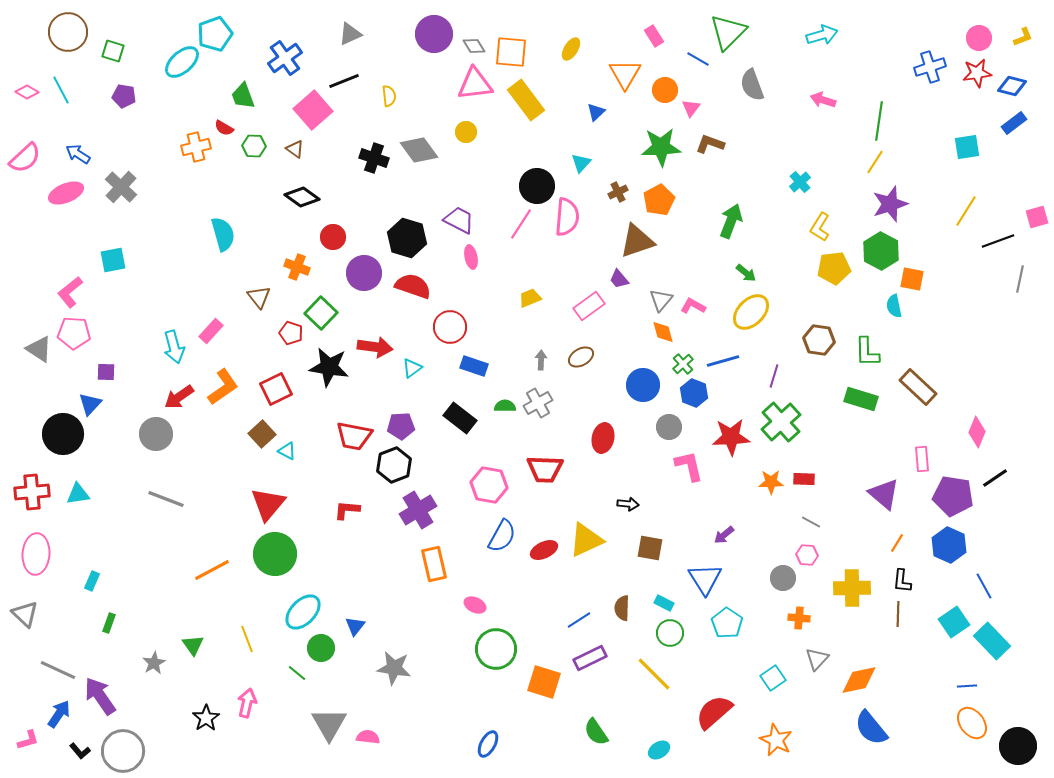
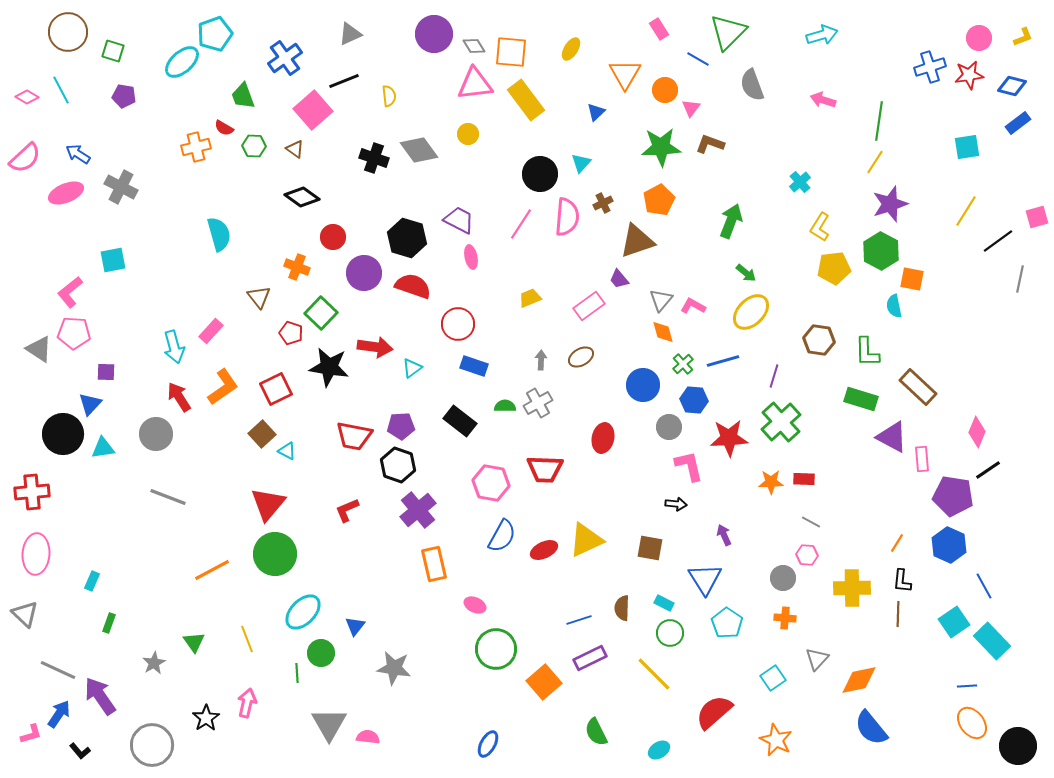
pink rectangle at (654, 36): moved 5 px right, 7 px up
red star at (977, 73): moved 8 px left, 2 px down
pink diamond at (27, 92): moved 5 px down
blue rectangle at (1014, 123): moved 4 px right
yellow circle at (466, 132): moved 2 px right, 2 px down
black circle at (537, 186): moved 3 px right, 12 px up
gray cross at (121, 187): rotated 16 degrees counterclockwise
brown cross at (618, 192): moved 15 px left, 11 px down
cyan semicircle at (223, 234): moved 4 px left
black line at (998, 241): rotated 16 degrees counterclockwise
red circle at (450, 327): moved 8 px right, 3 px up
blue hexagon at (694, 393): moved 7 px down; rotated 16 degrees counterclockwise
red arrow at (179, 397): rotated 92 degrees clockwise
black rectangle at (460, 418): moved 3 px down
red star at (731, 437): moved 2 px left, 1 px down
black hexagon at (394, 465): moved 4 px right; rotated 20 degrees counterclockwise
black line at (995, 478): moved 7 px left, 8 px up
pink hexagon at (489, 485): moved 2 px right, 2 px up
cyan triangle at (78, 494): moved 25 px right, 46 px up
purple triangle at (884, 494): moved 8 px right, 57 px up; rotated 12 degrees counterclockwise
gray line at (166, 499): moved 2 px right, 2 px up
black arrow at (628, 504): moved 48 px right
red L-shape at (347, 510): rotated 28 degrees counterclockwise
purple cross at (418, 510): rotated 9 degrees counterclockwise
purple arrow at (724, 535): rotated 105 degrees clockwise
orange cross at (799, 618): moved 14 px left
blue line at (579, 620): rotated 15 degrees clockwise
green triangle at (193, 645): moved 1 px right, 3 px up
green circle at (321, 648): moved 5 px down
green line at (297, 673): rotated 48 degrees clockwise
orange square at (544, 682): rotated 32 degrees clockwise
green semicircle at (596, 732): rotated 8 degrees clockwise
pink L-shape at (28, 740): moved 3 px right, 6 px up
gray circle at (123, 751): moved 29 px right, 6 px up
